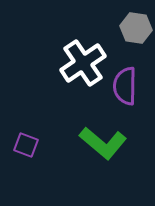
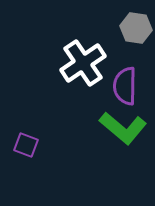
green L-shape: moved 20 px right, 15 px up
